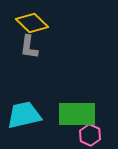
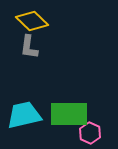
yellow diamond: moved 2 px up
green rectangle: moved 8 px left
pink hexagon: moved 2 px up
